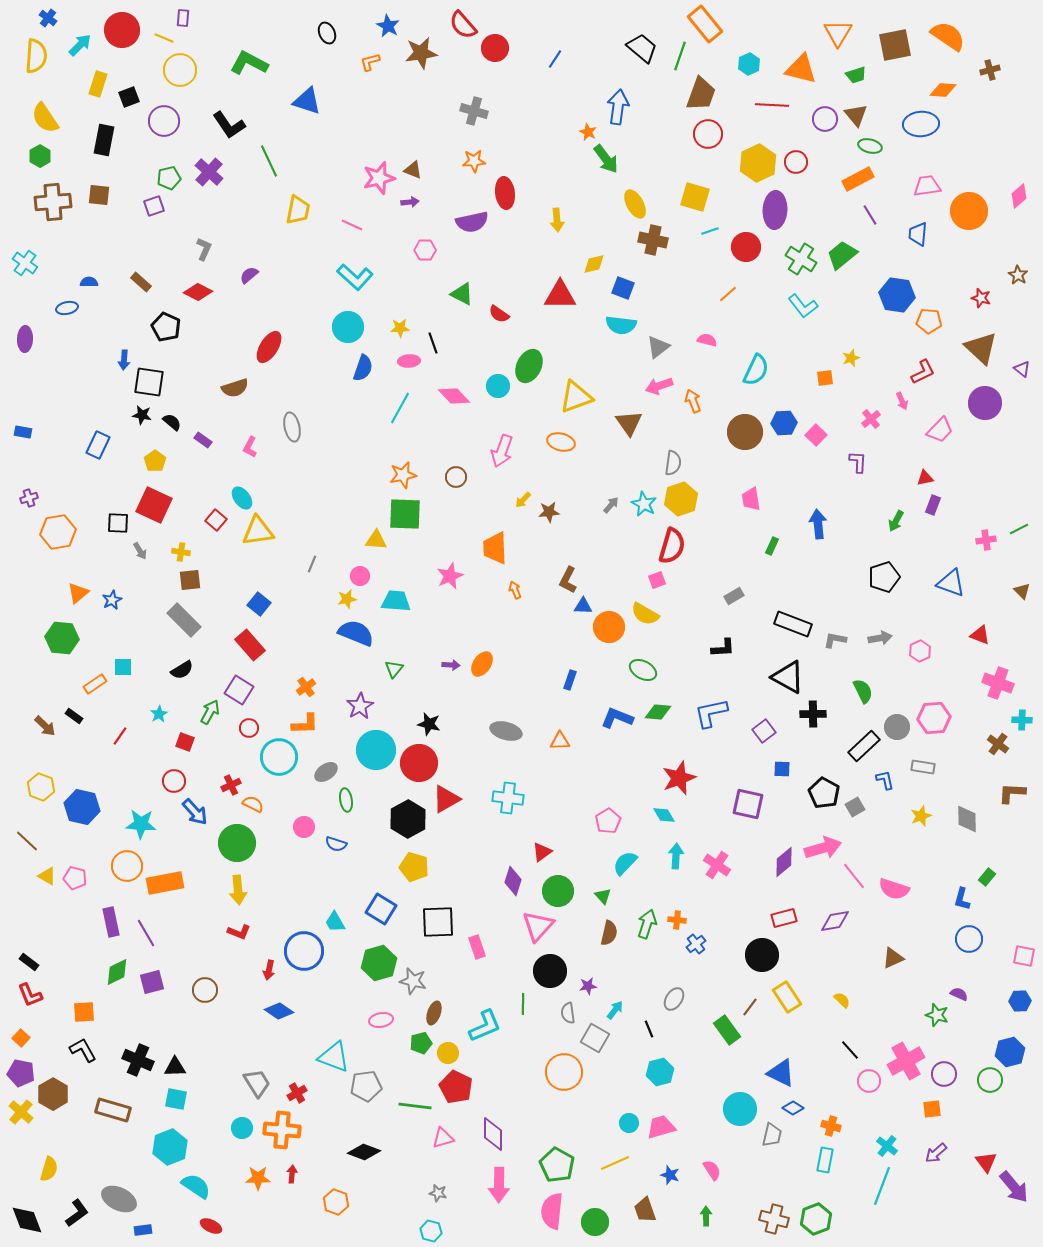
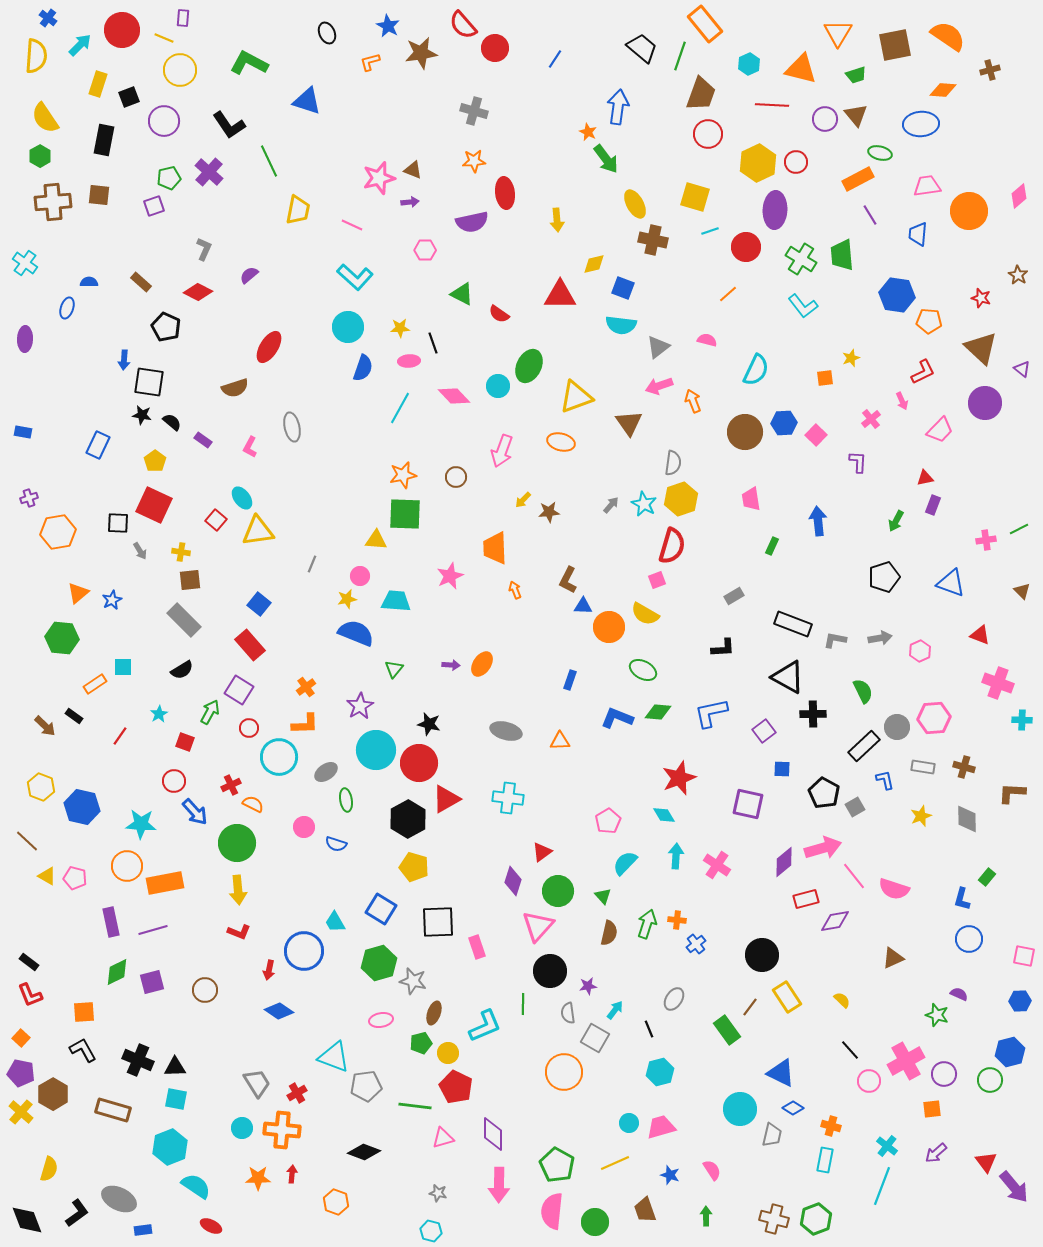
green ellipse at (870, 146): moved 10 px right, 7 px down
green trapezoid at (842, 255): rotated 56 degrees counterclockwise
blue ellipse at (67, 308): rotated 60 degrees counterclockwise
blue arrow at (818, 524): moved 3 px up
brown cross at (998, 744): moved 34 px left, 23 px down; rotated 20 degrees counterclockwise
red rectangle at (784, 918): moved 22 px right, 19 px up
purple line at (146, 933): moved 7 px right, 3 px up; rotated 76 degrees counterclockwise
